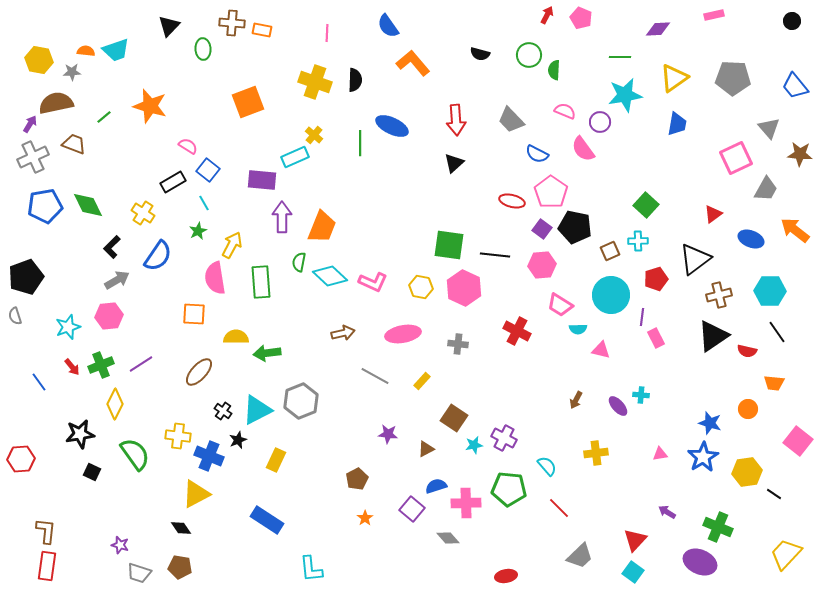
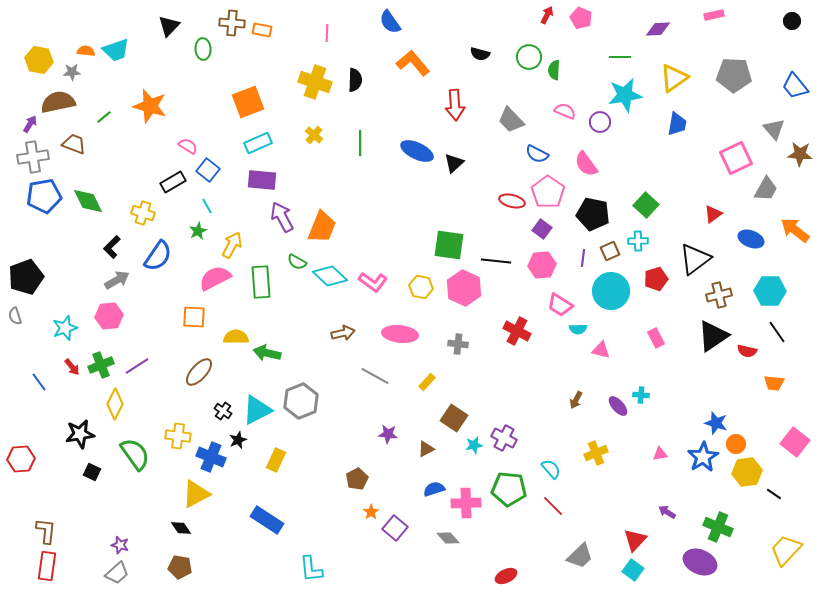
blue semicircle at (388, 26): moved 2 px right, 4 px up
green circle at (529, 55): moved 2 px down
gray pentagon at (733, 78): moved 1 px right, 3 px up
brown semicircle at (56, 103): moved 2 px right, 1 px up
red arrow at (456, 120): moved 1 px left, 15 px up
blue ellipse at (392, 126): moved 25 px right, 25 px down
gray triangle at (769, 128): moved 5 px right, 1 px down
pink semicircle at (583, 149): moved 3 px right, 15 px down
gray cross at (33, 157): rotated 16 degrees clockwise
cyan rectangle at (295, 157): moved 37 px left, 14 px up
pink pentagon at (551, 192): moved 3 px left
cyan line at (204, 203): moved 3 px right, 3 px down
green diamond at (88, 205): moved 4 px up
blue pentagon at (45, 206): moved 1 px left, 10 px up
yellow cross at (143, 213): rotated 15 degrees counterclockwise
purple arrow at (282, 217): rotated 28 degrees counterclockwise
black pentagon at (575, 227): moved 18 px right, 13 px up
black line at (495, 255): moved 1 px right, 6 px down
green semicircle at (299, 262): moved 2 px left; rotated 72 degrees counterclockwise
pink semicircle at (215, 278): rotated 72 degrees clockwise
pink L-shape at (373, 282): rotated 12 degrees clockwise
cyan circle at (611, 295): moved 4 px up
orange square at (194, 314): moved 3 px down
purple line at (642, 317): moved 59 px left, 59 px up
cyan star at (68, 327): moved 3 px left, 1 px down
pink ellipse at (403, 334): moved 3 px left; rotated 16 degrees clockwise
green arrow at (267, 353): rotated 20 degrees clockwise
purple line at (141, 364): moved 4 px left, 2 px down
yellow rectangle at (422, 381): moved 5 px right, 1 px down
orange circle at (748, 409): moved 12 px left, 35 px down
blue star at (710, 423): moved 6 px right
pink square at (798, 441): moved 3 px left, 1 px down
yellow cross at (596, 453): rotated 15 degrees counterclockwise
blue cross at (209, 456): moved 2 px right, 1 px down
cyan semicircle at (547, 466): moved 4 px right, 3 px down
blue semicircle at (436, 486): moved 2 px left, 3 px down
red line at (559, 508): moved 6 px left, 2 px up
purple square at (412, 509): moved 17 px left, 19 px down
orange star at (365, 518): moved 6 px right, 6 px up
yellow trapezoid at (786, 554): moved 4 px up
cyan square at (633, 572): moved 2 px up
gray trapezoid at (139, 573): moved 22 px left; rotated 60 degrees counterclockwise
red ellipse at (506, 576): rotated 15 degrees counterclockwise
